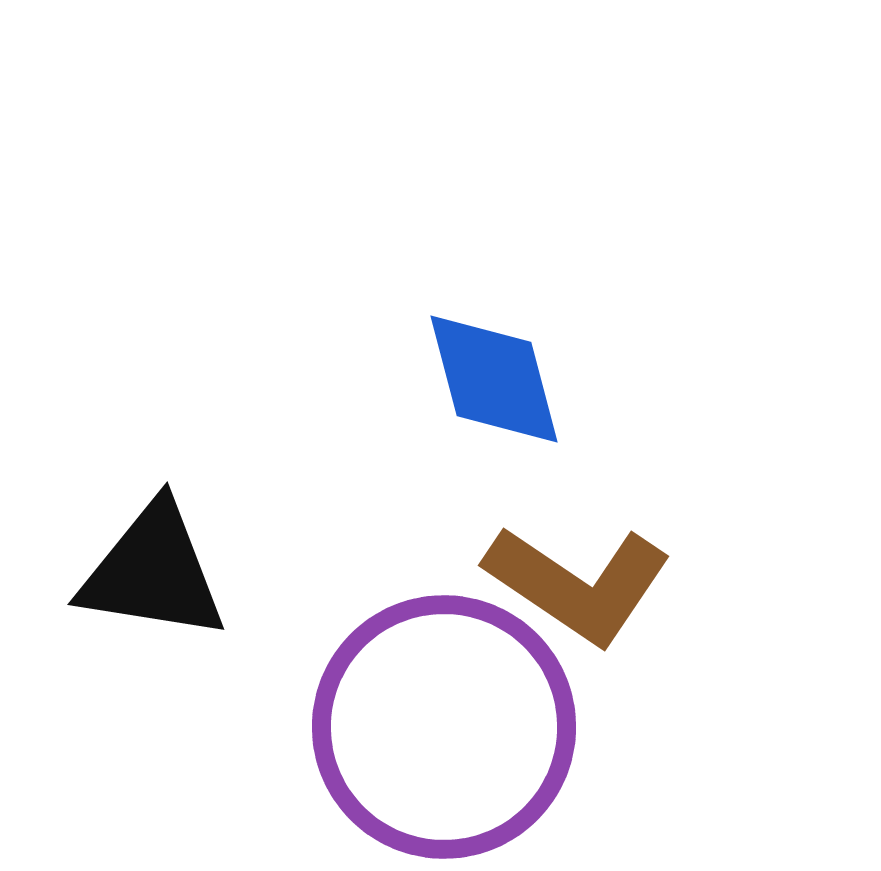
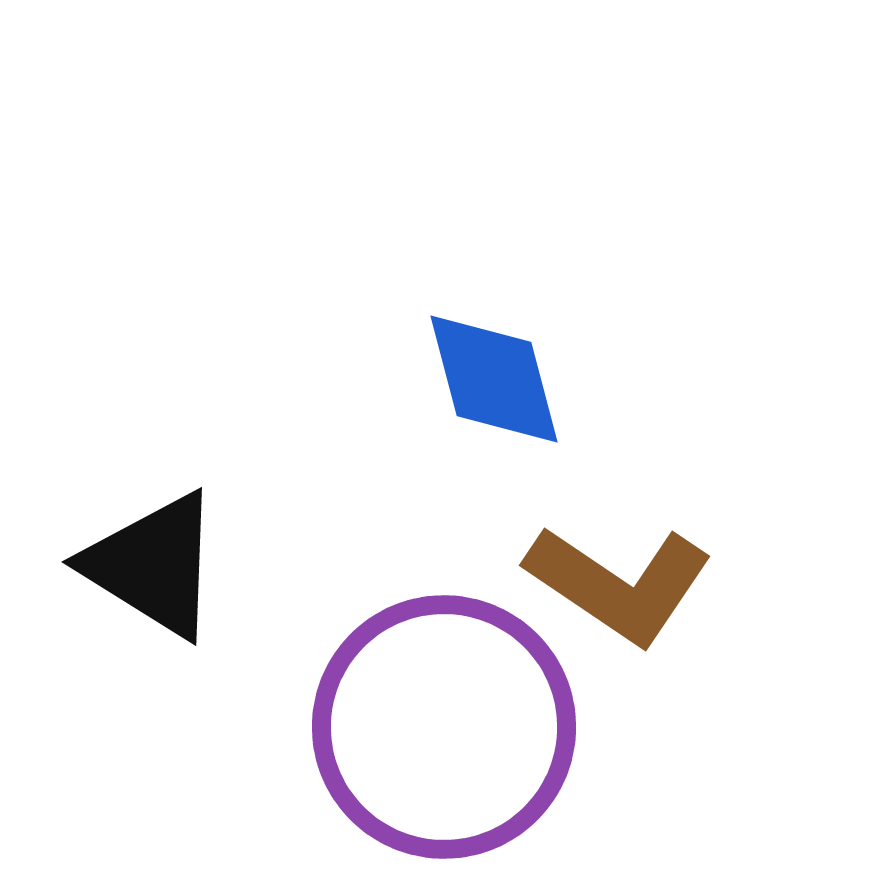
black triangle: moved 7 px up; rotated 23 degrees clockwise
brown L-shape: moved 41 px right
